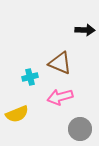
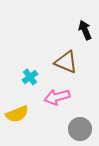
black arrow: rotated 114 degrees counterclockwise
brown triangle: moved 6 px right, 1 px up
cyan cross: rotated 21 degrees counterclockwise
pink arrow: moved 3 px left
